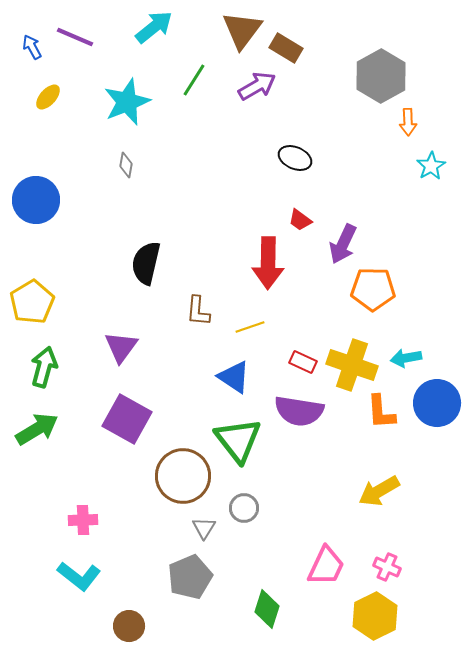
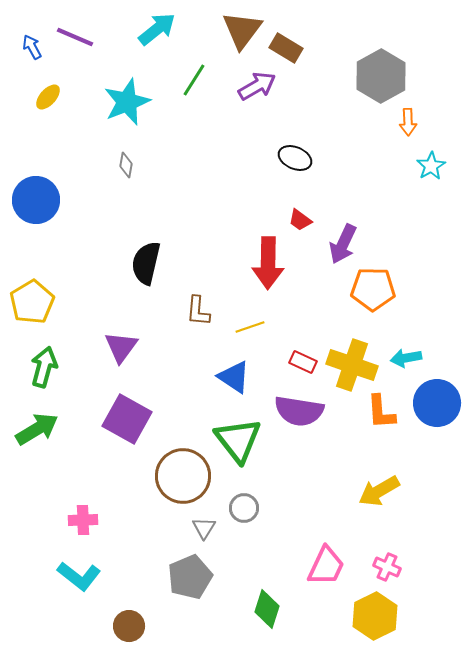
cyan arrow at (154, 27): moved 3 px right, 2 px down
